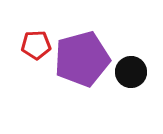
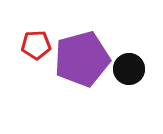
black circle: moved 2 px left, 3 px up
